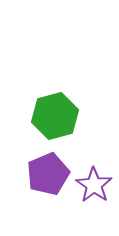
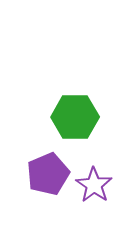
green hexagon: moved 20 px right, 1 px down; rotated 15 degrees clockwise
